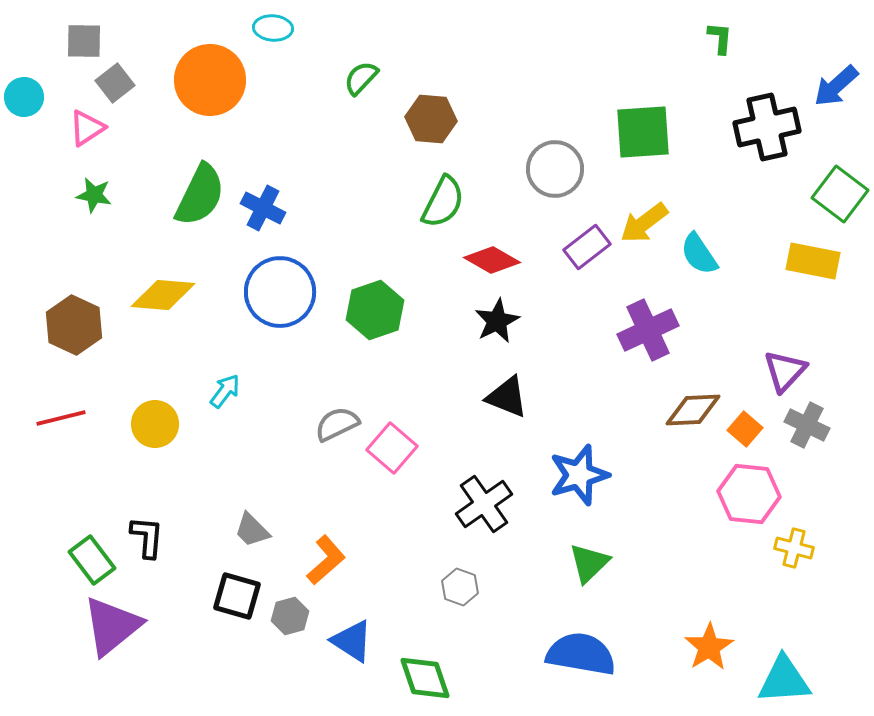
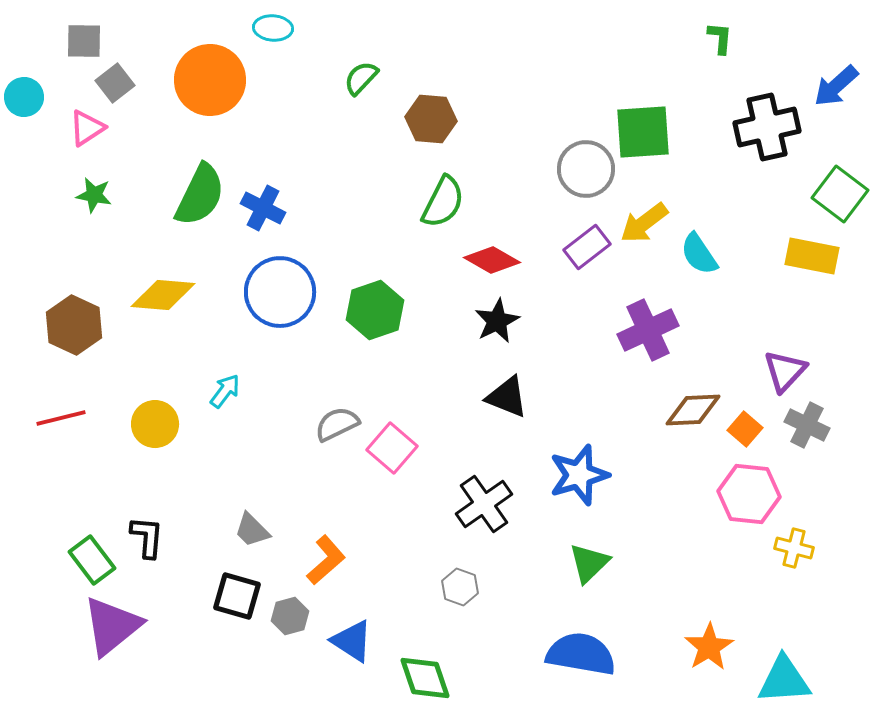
gray circle at (555, 169): moved 31 px right
yellow rectangle at (813, 261): moved 1 px left, 5 px up
